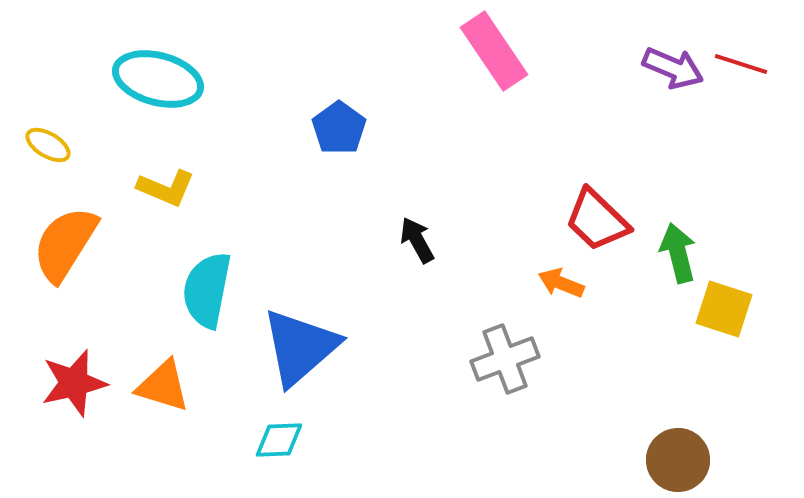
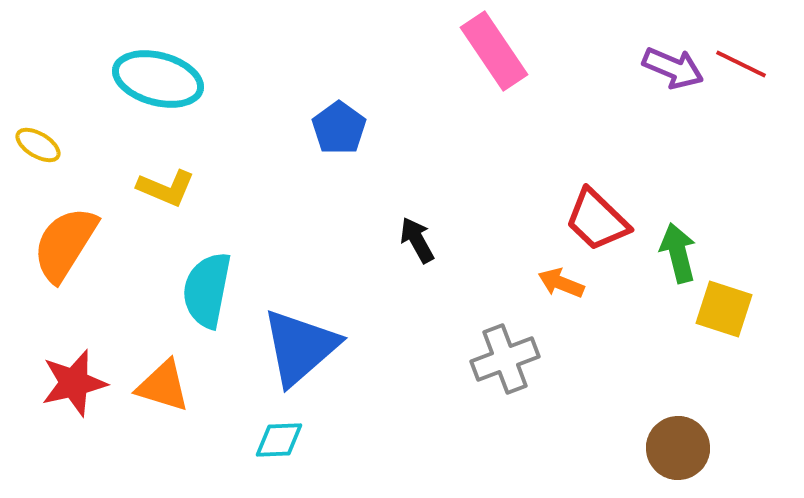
red line: rotated 8 degrees clockwise
yellow ellipse: moved 10 px left
brown circle: moved 12 px up
